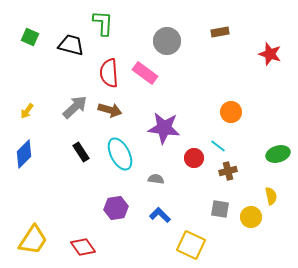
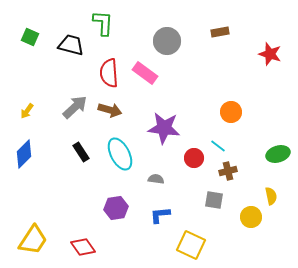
gray square: moved 6 px left, 9 px up
blue L-shape: rotated 50 degrees counterclockwise
